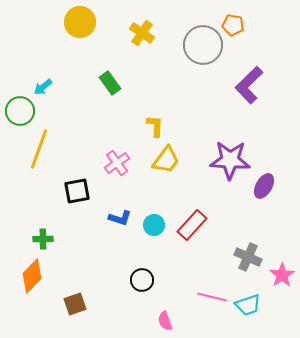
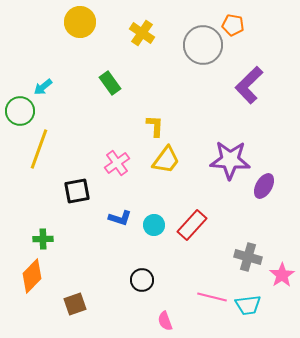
gray cross: rotated 8 degrees counterclockwise
cyan trapezoid: rotated 12 degrees clockwise
